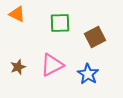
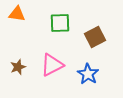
orange triangle: rotated 18 degrees counterclockwise
